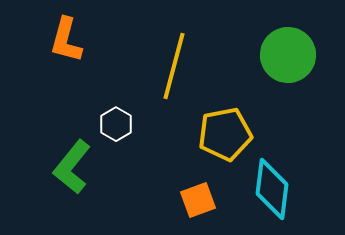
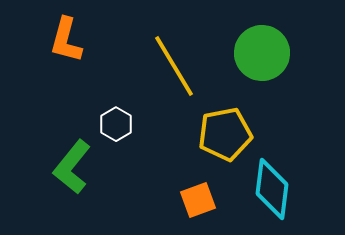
green circle: moved 26 px left, 2 px up
yellow line: rotated 46 degrees counterclockwise
